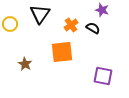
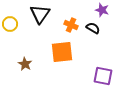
orange cross: rotated 32 degrees counterclockwise
